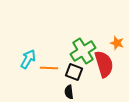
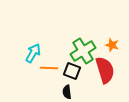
orange star: moved 5 px left, 2 px down
cyan arrow: moved 5 px right, 6 px up
red semicircle: moved 1 px right, 6 px down
black square: moved 2 px left, 1 px up
black semicircle: moved 2 px left
